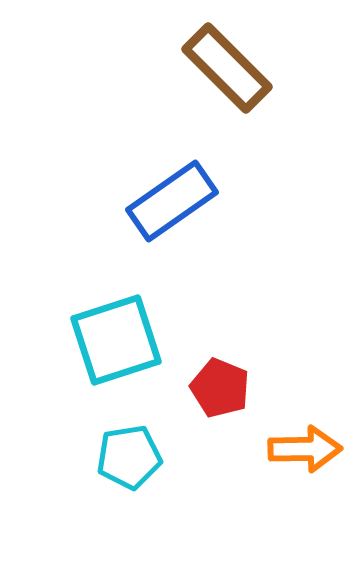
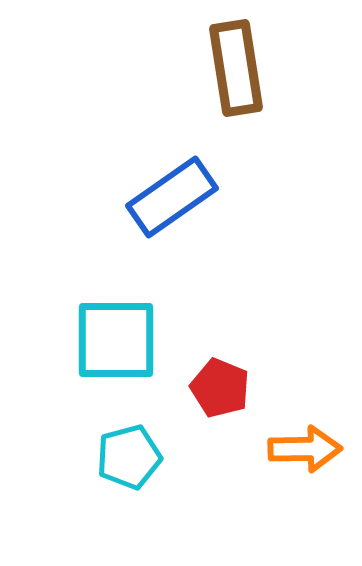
brown rectangle: moved 9 px right; rotated 36 degrees clockwise
blue rectangle: moved 4 px up
cyan square: rotated 18 degrees clockwise
cyan pentagon: rotated 6 degrees counterclockwise
